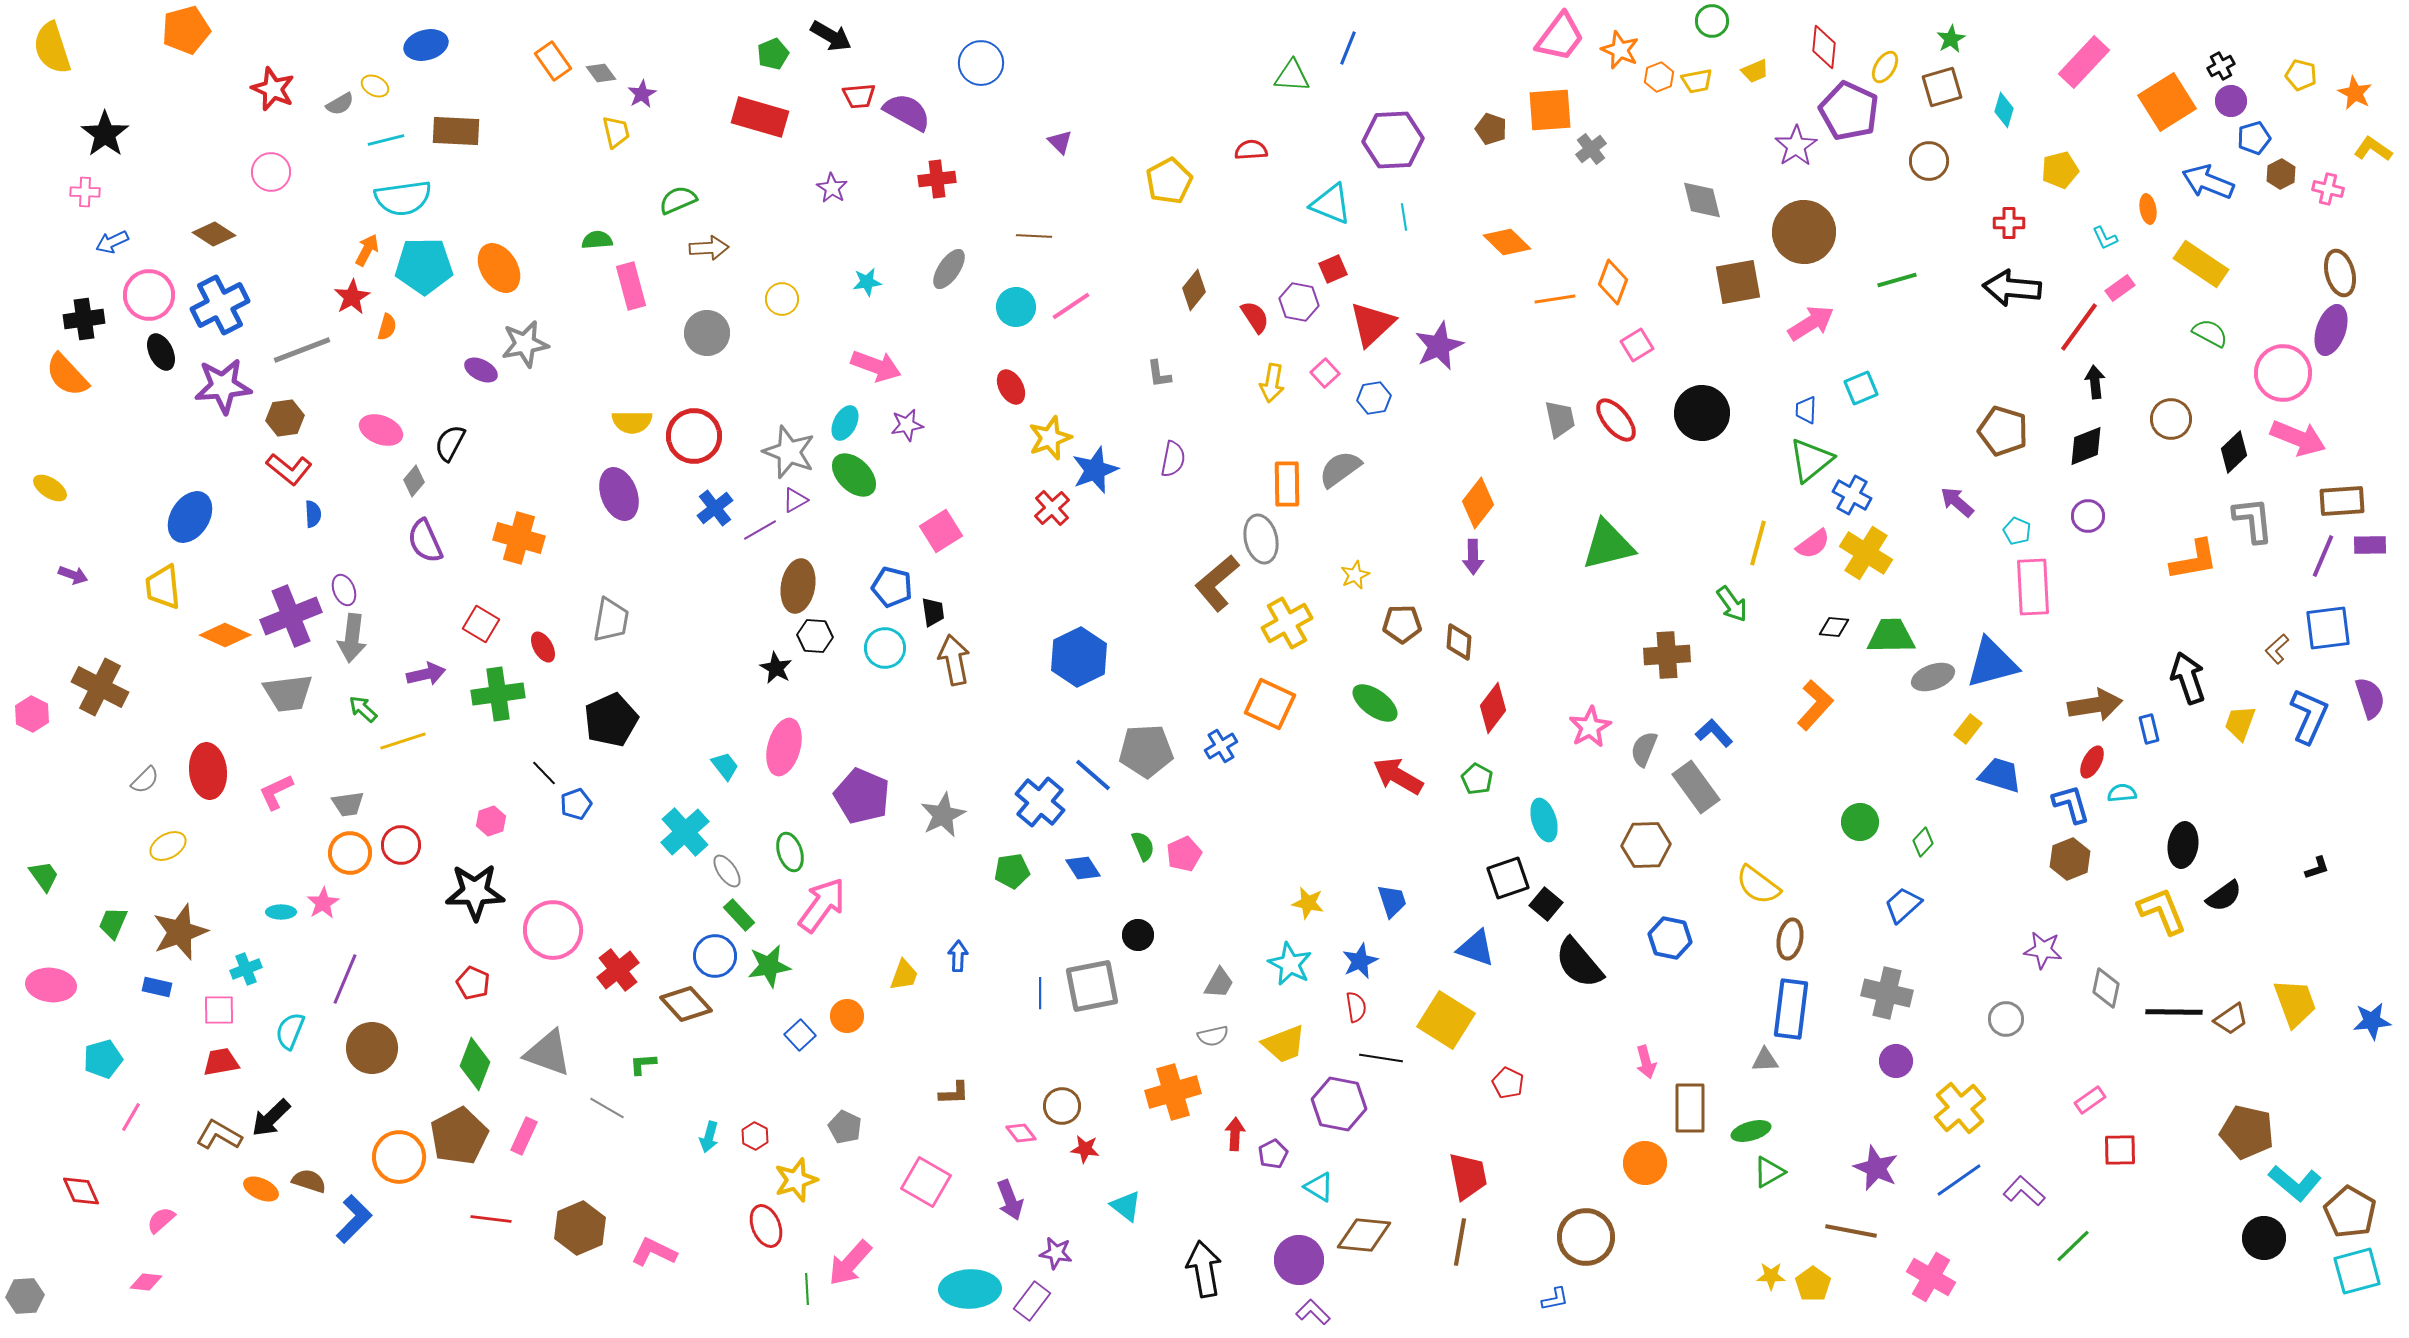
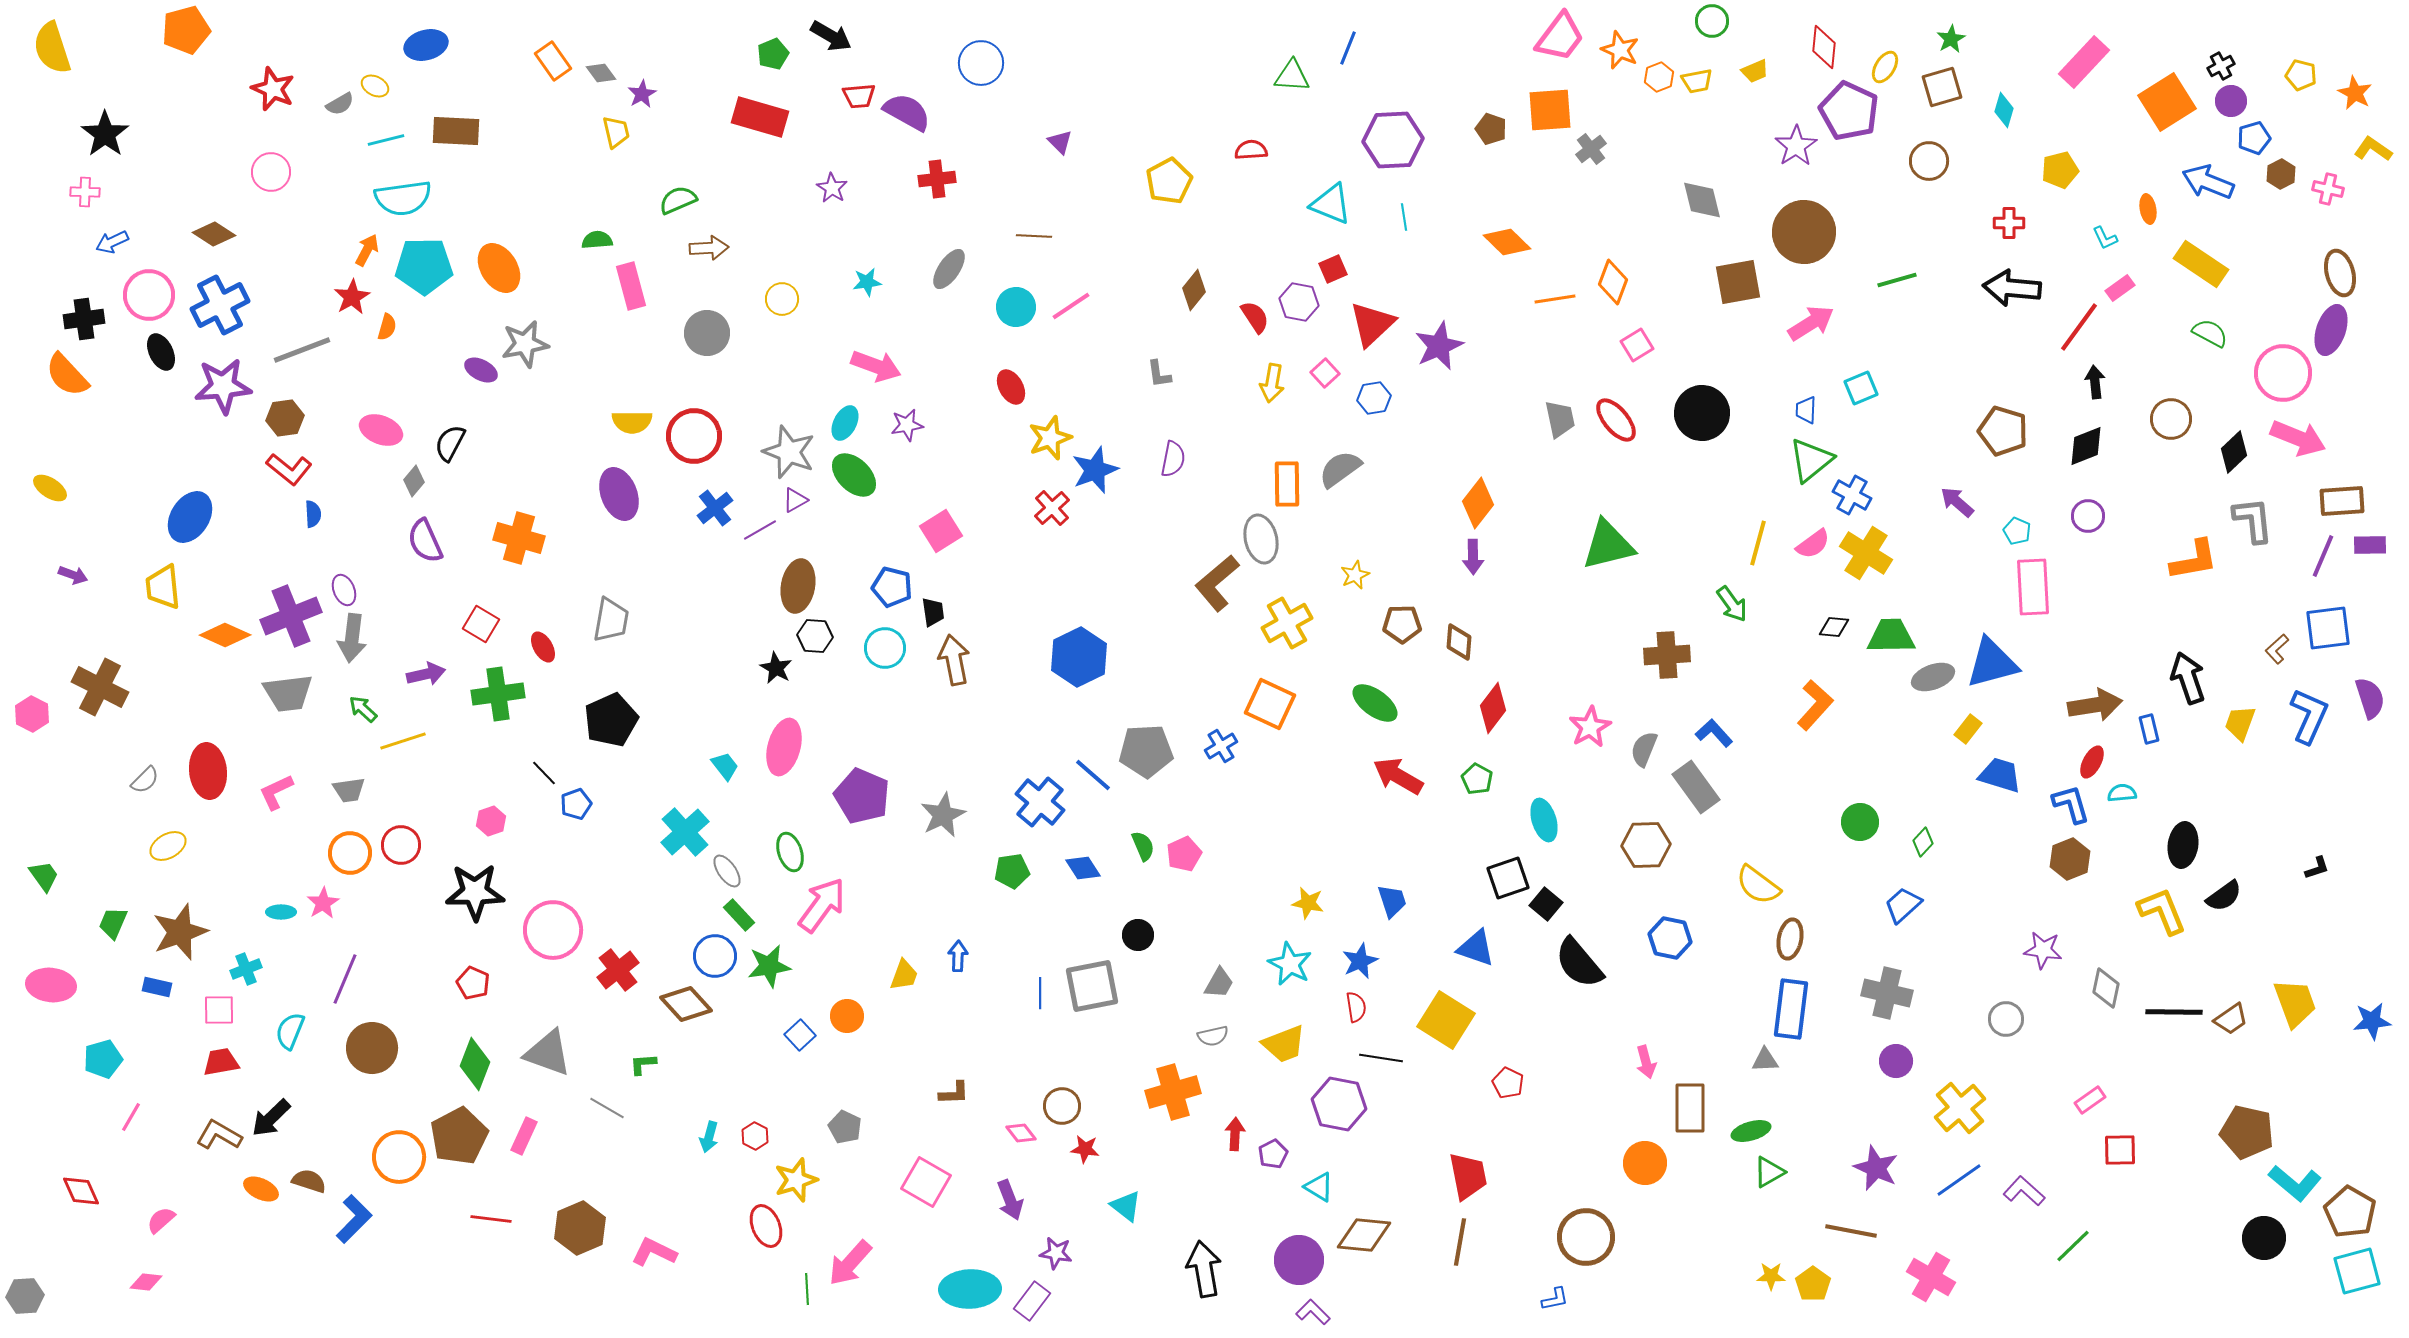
gray trapezoid at (348, 804): moved 1 px right, 14 px up
